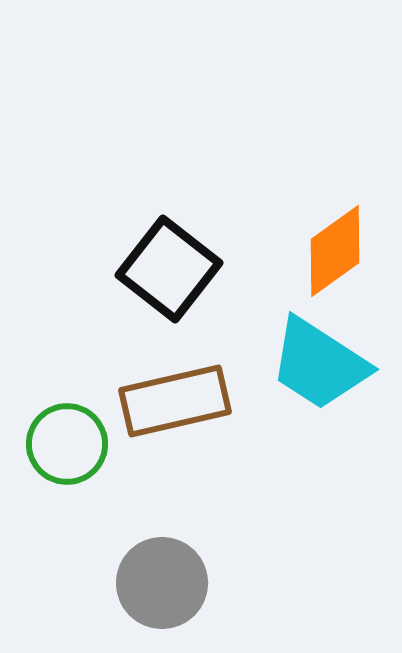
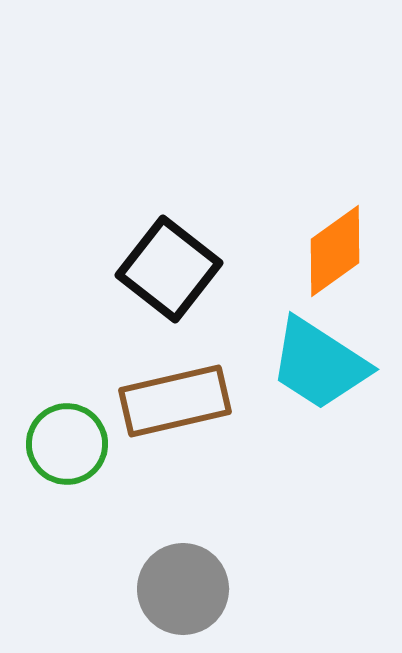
gray circle: moved 21 px right, 6 px down
